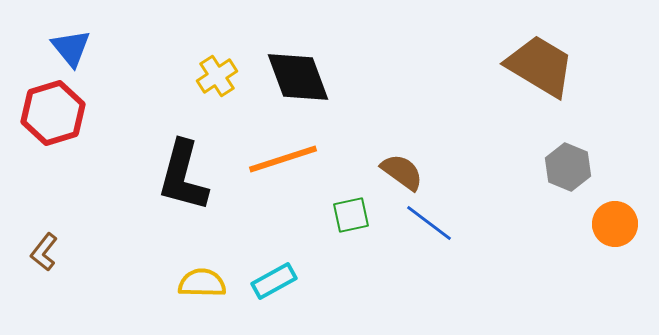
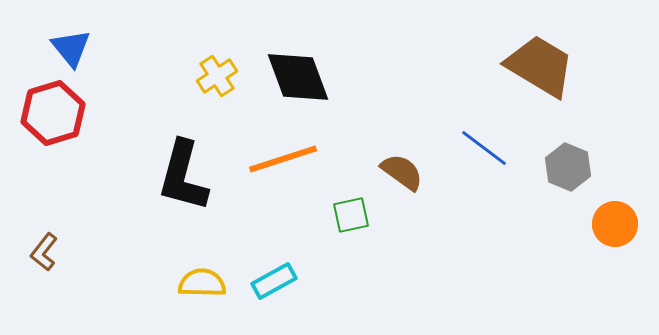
blue line: moved 55 px right, 75 px up
